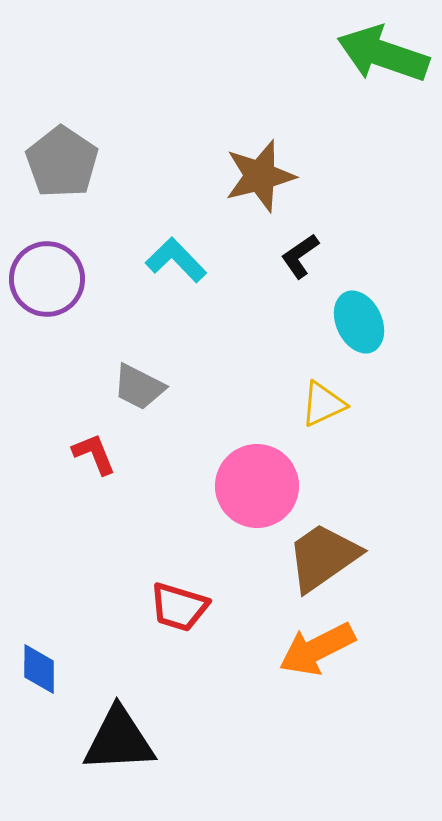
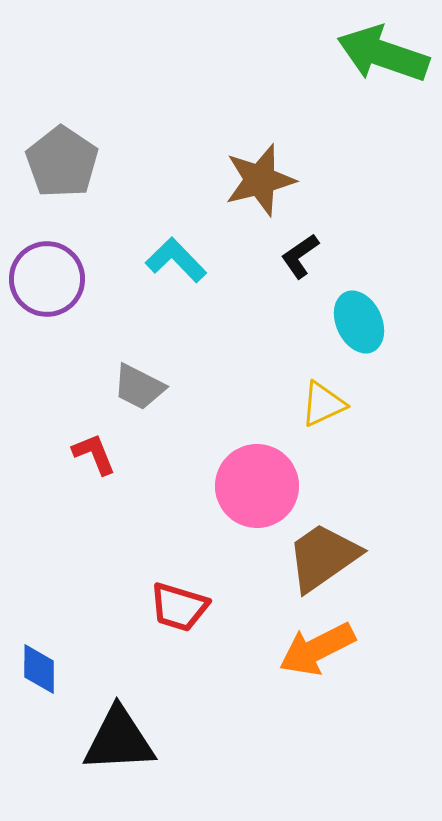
brown star: moved 4 px down
